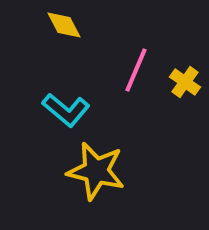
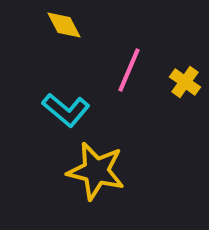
pink line: moved 7 px left
